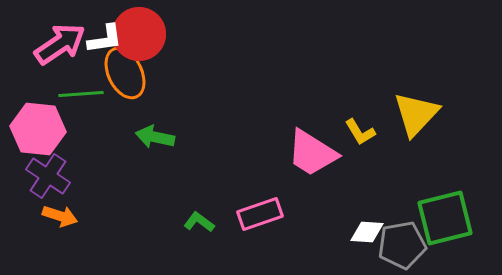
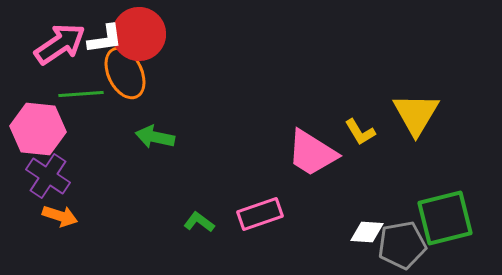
yellow triangle: rotated 12 degrees counterclockwise
